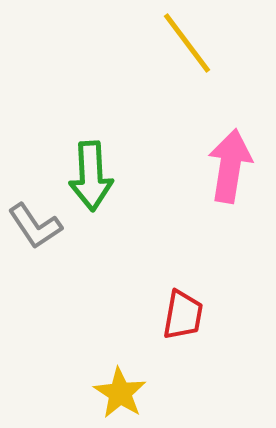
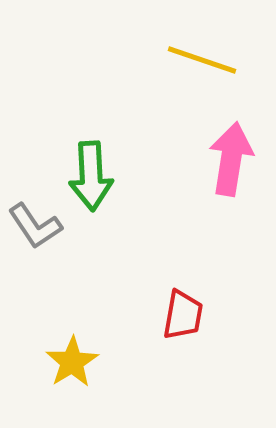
yellow line: moved 15 px right, 17 px down; rotated 34 degrees counterclockwise
pink arrow: moved 1 px right, 7 px up
yellow star: moved 48 px left, 31 px up; rotated 8 degrees clockwise
